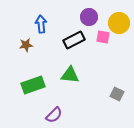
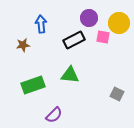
purple circle: moved 1 px down
brown star: moved 3 px left
